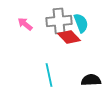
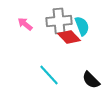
cyan semicircle: moved 1 px right, 3 px down
cyan line: rotated 30 degrees counterclockwise
black semicircle: rotated 132 degrees counterclockwise
